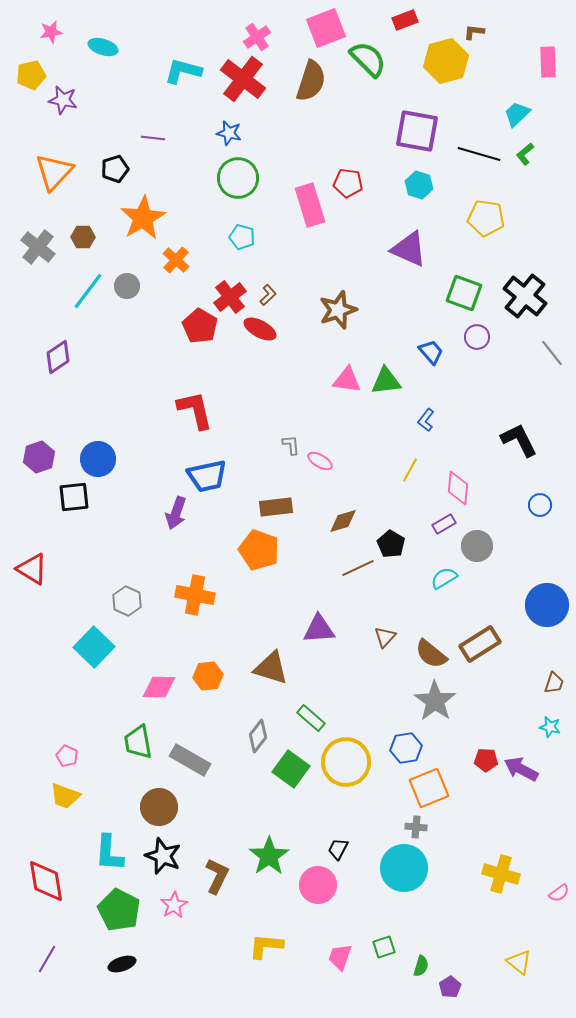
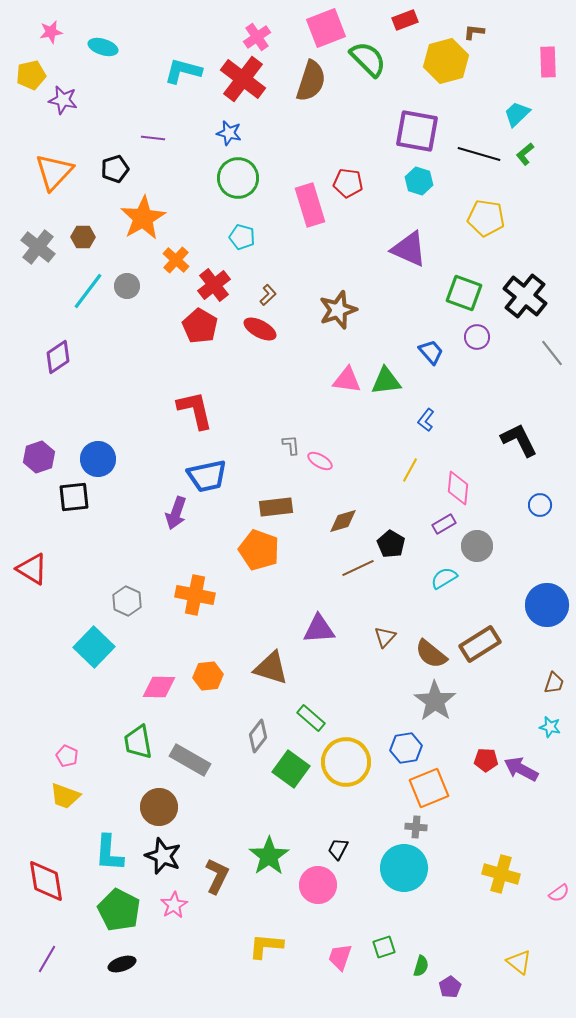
cyan hexagon at (419, 185): moved 4 px up
red cross at (230, 297): moved 16 px left, 12 px up
